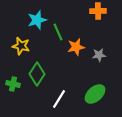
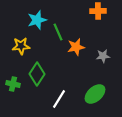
yellow star: rotated 18 degrees counterclockwise
gray star: moved 4 px right, 1 px down
